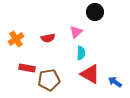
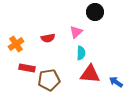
orange cross: moved 5 px down
red triangle: rotated 25 degrees counterclockwise
blue arrow: moved 1 px right
